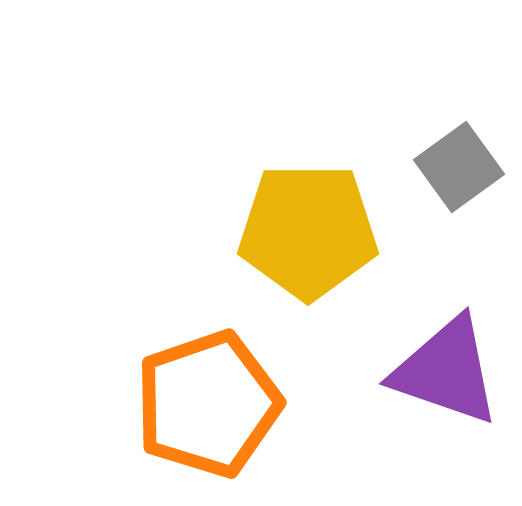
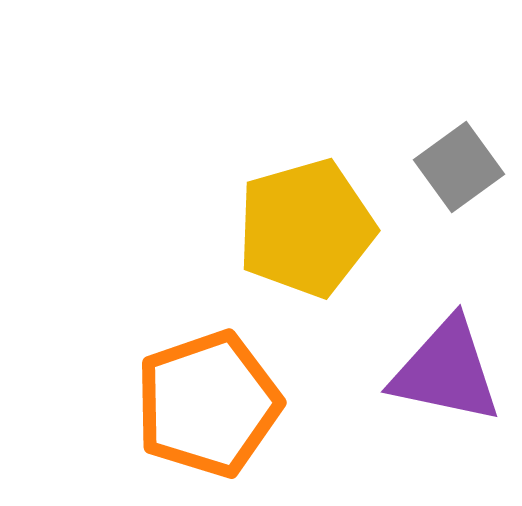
yellow pentagon: moved 2 px left, 3 px up; rotated 16 degrees counterclockwise
purple triangle: rotated 7 degrees counterclockwise
